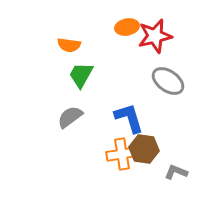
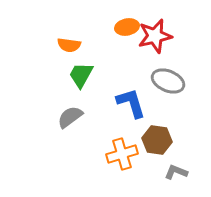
gray ellipse: rotated 12 degrees counterclockwise
blue L-shape: moved 2 px right, 15 px up
brown hexagon: moved 13 px right, 9 px up
orange cross: rotated 8 degrees counterclockwise
